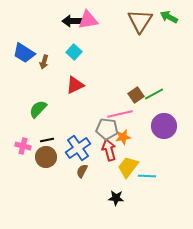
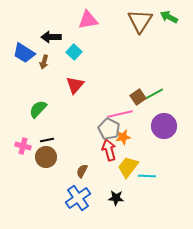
black arrow: moved 21 px left, 16 px down
red triangle: rotated 24 degrees counterclockwise
brown square: moved 2 px right, 2 px down
gray pentagon: moved 2 px right; rotated 20 degrees clockwise
blue cross: moved 50 px down
